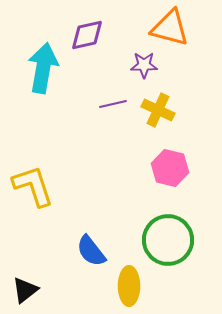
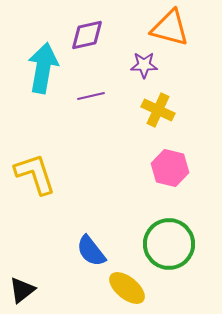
purple line: moved 22 px left, 8 px up
yellow L-shape: moved 2 px right, 12 px up
green circle: moved 1 px right, 4 px down
yellow ellipse: moved 2 px left, 2 px down; rotated 51 degrees counterclockwise
black triangle: moved 3 px left
